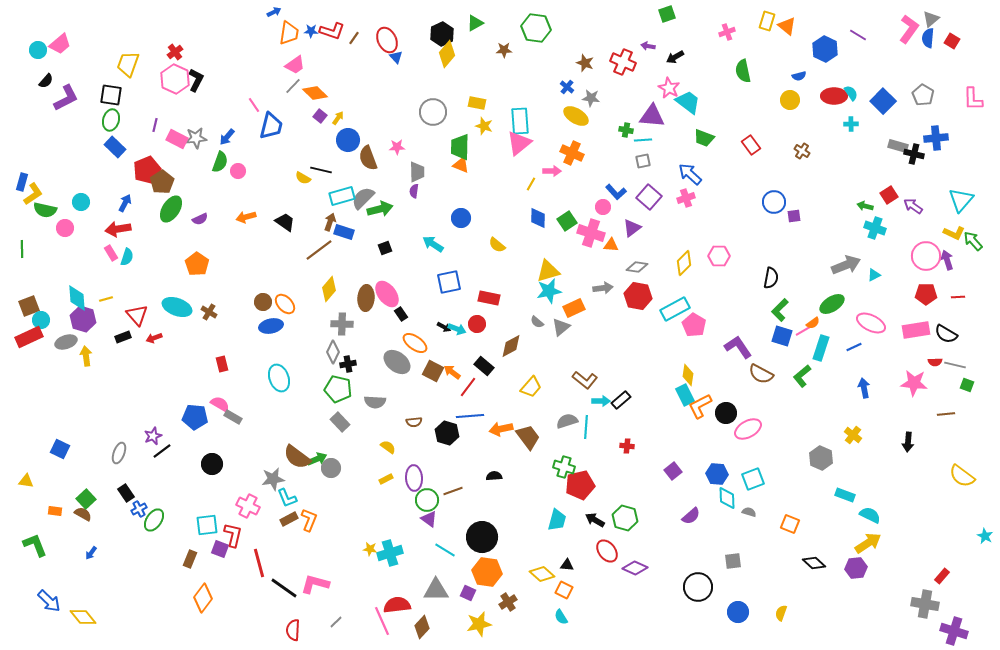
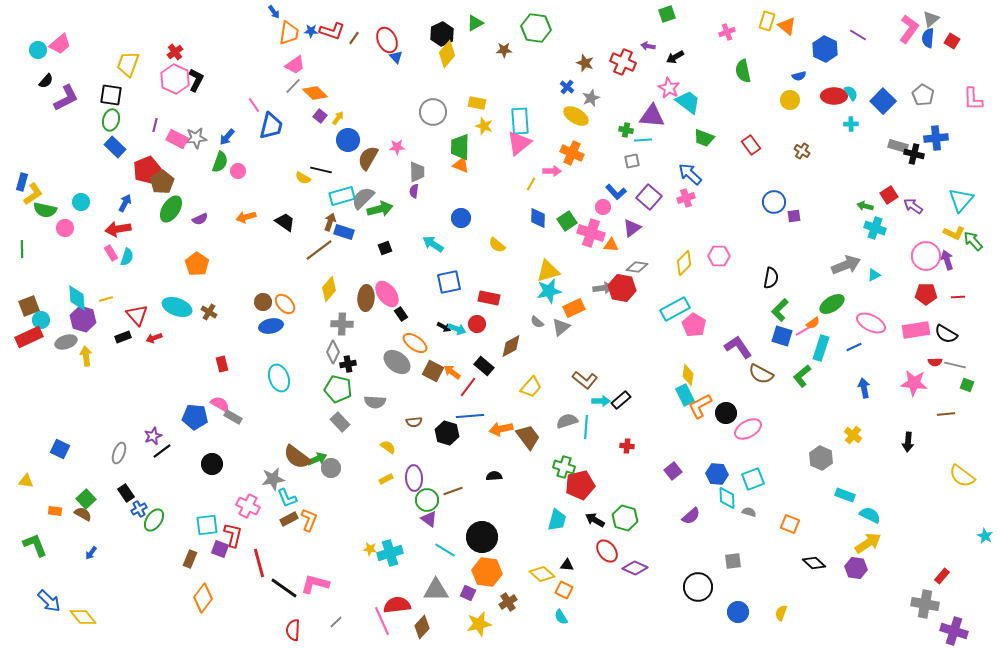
blue arrow at (274, 12): rotated 80 degrees clockwise
gray star at (591, 98): rotated 30 degrees counterclockwise
brown semicircle at (368, 158): rotated 50 degrees clockwise
gray square at (643, 161): moved 11 px left
red hexagon at (638, 296): moved 16 px left, 8 px up
purple hexagon at (856, 568): rotated 15 degrees clockwise
